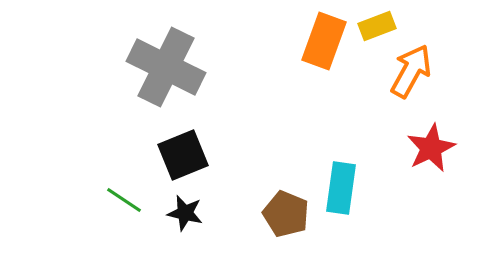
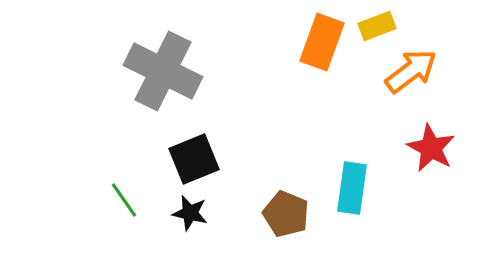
orange rectangle: moved 2 px left, 1 px down
gray cross: moved 3 px left, 4 px down
orange arrow: rotated 24 degrees clockwise
red star: rotated 18 degrees counterclockwise
black square: moved 11 px right, 4 px down
cyan rectangle: moved 11 px right
green line: rotated 21 degrees clockwise
black star: moved 5 px right
